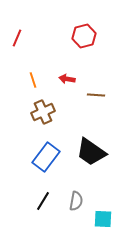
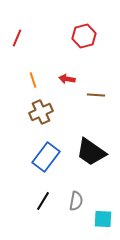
brown cross: moved 2 px left
